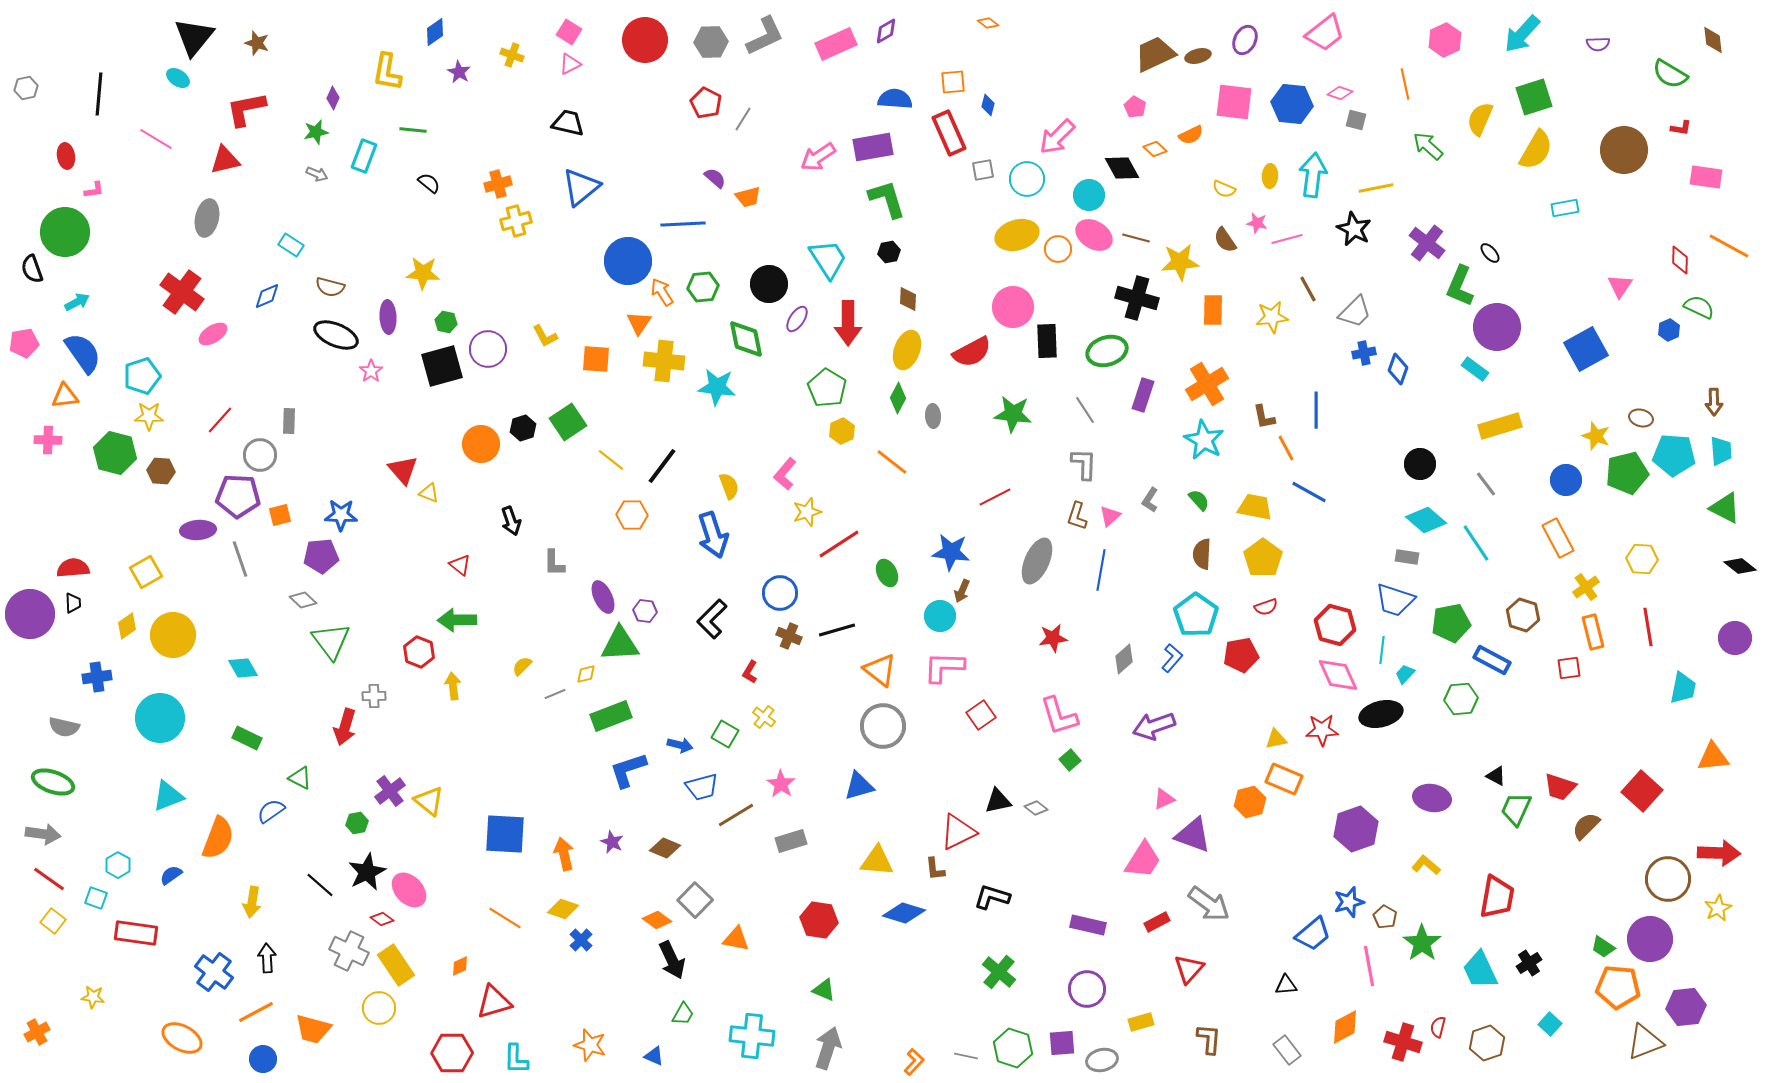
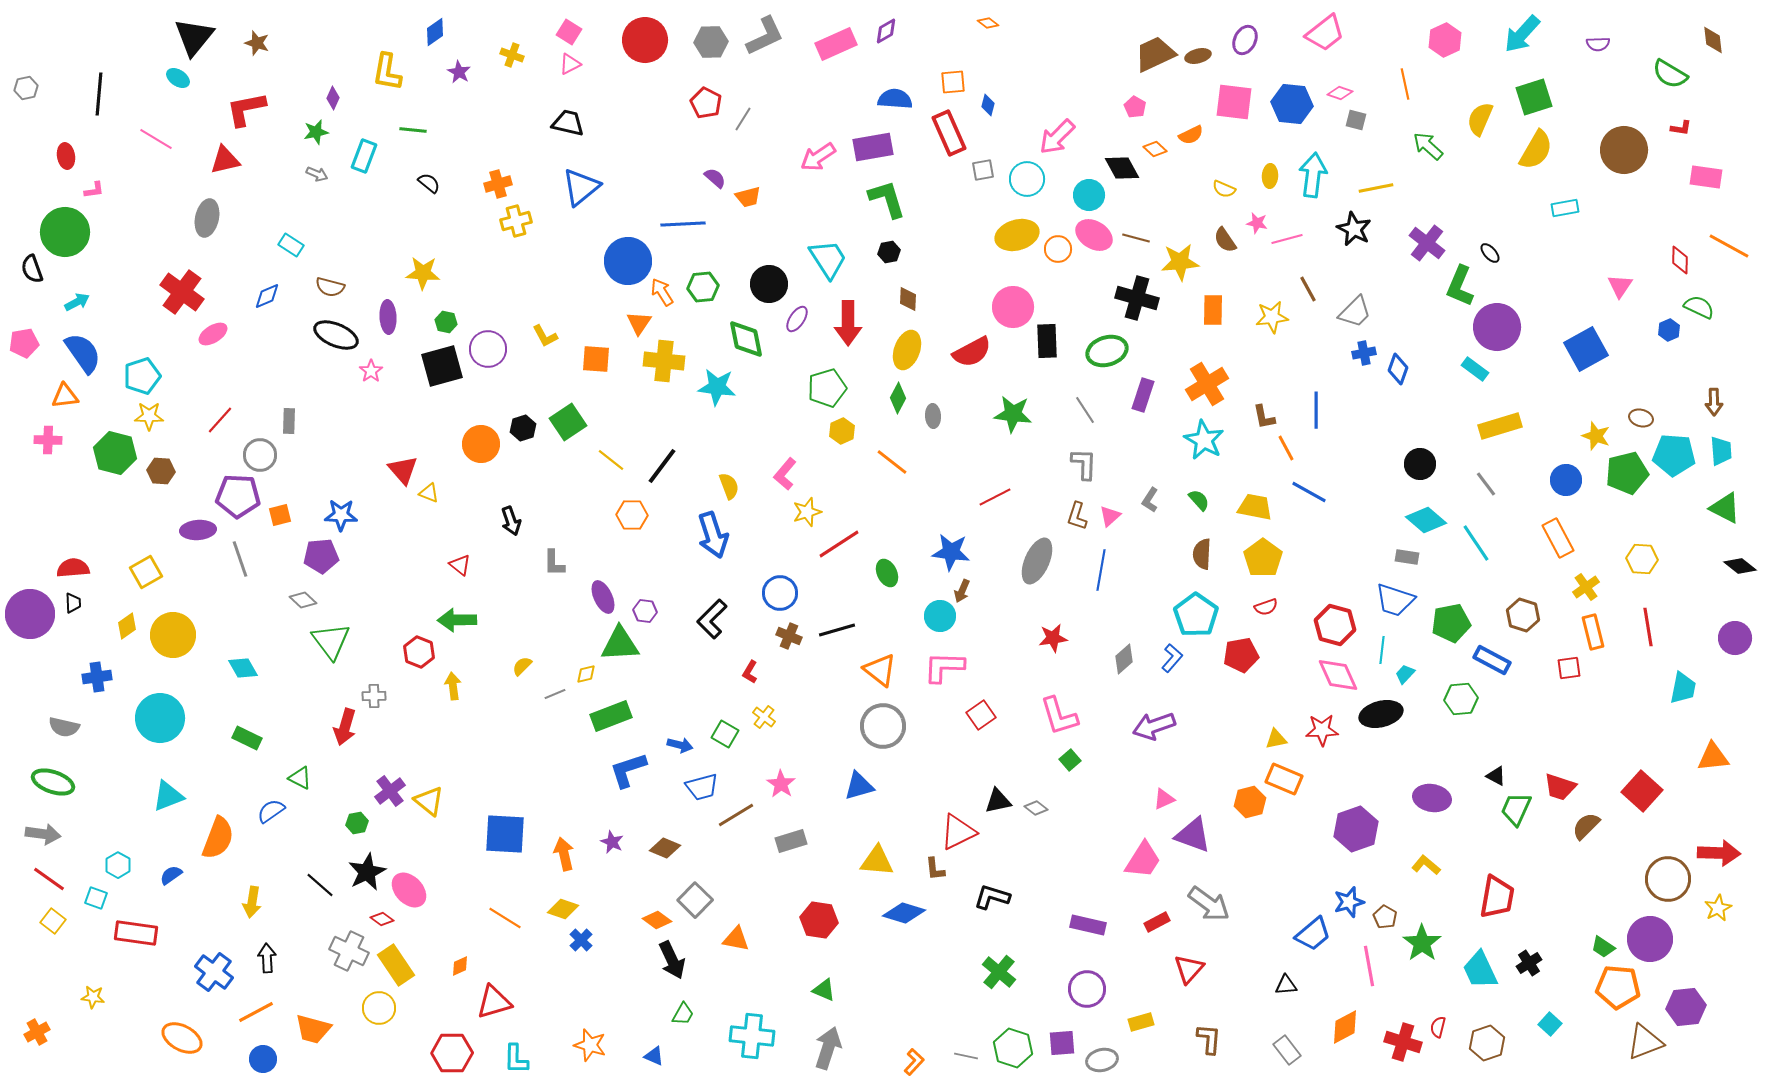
green pentagon at (827, 388): rotated 24 degrees clockwise
